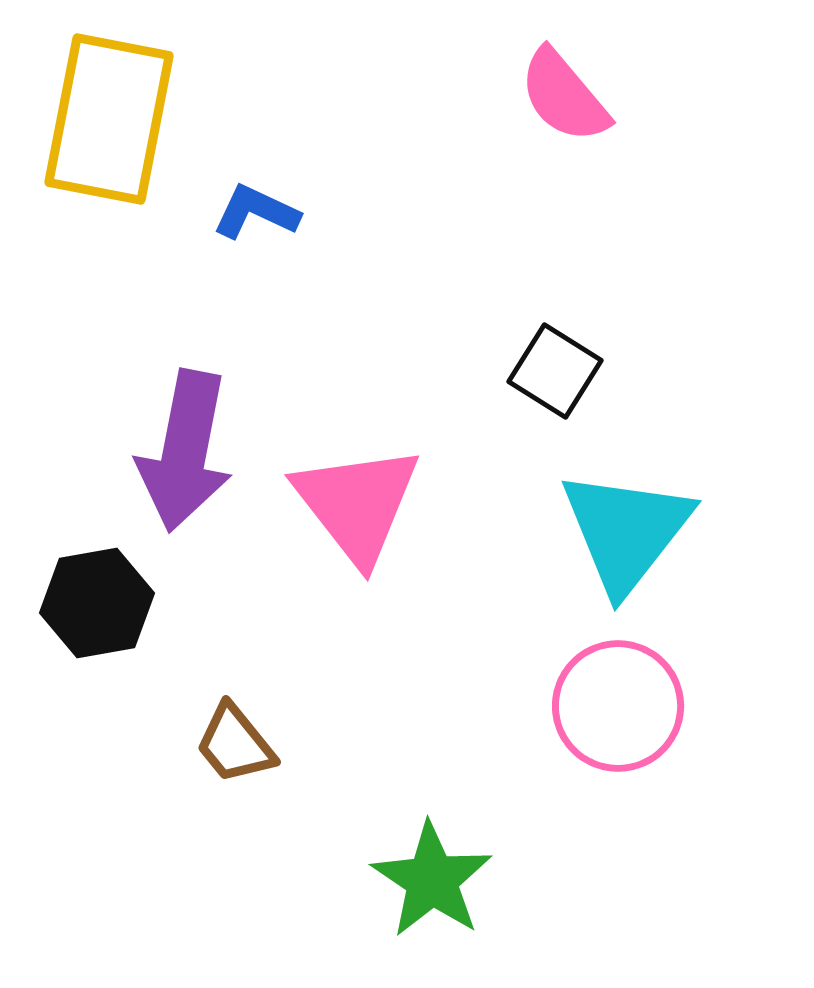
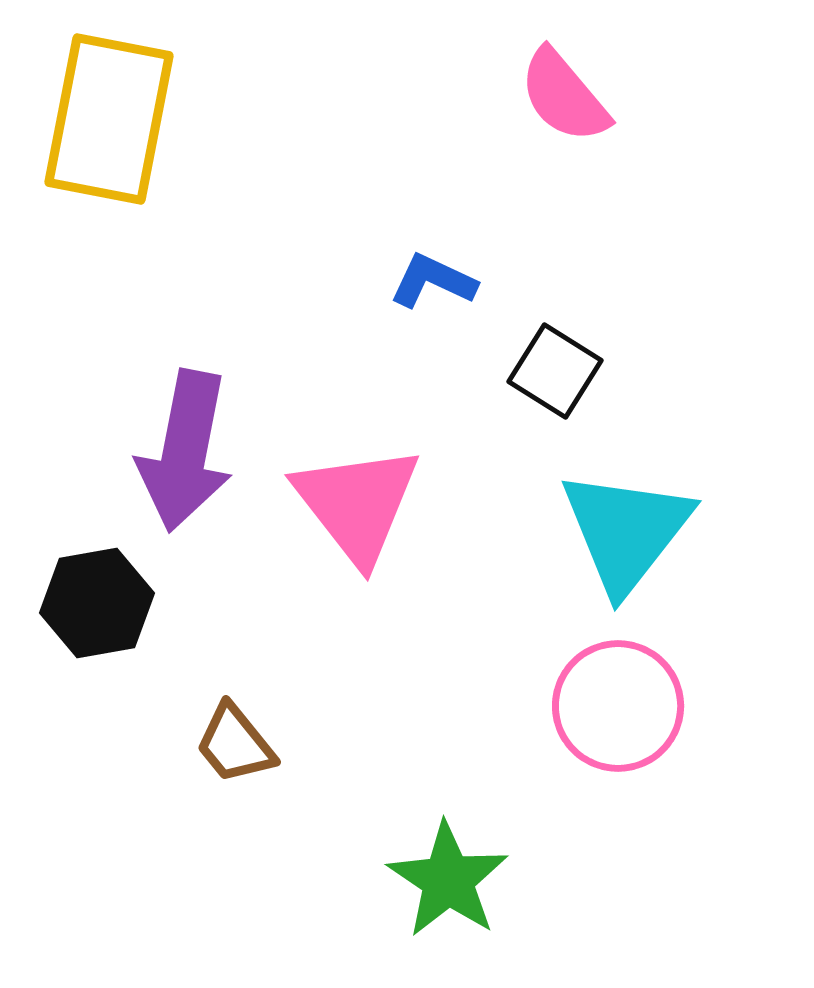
blue L-shape: moved 177 px right, 69 px down
green star: moved 16 px right
